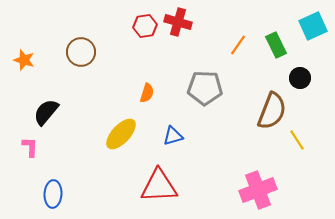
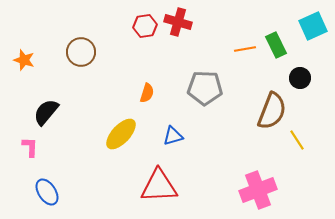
orange line: moved 7 px right, 4 px down; rotated 45 degrees clockwise
blue ellipse: moved 6 px left, 2 px up; rotated 36 degrees counterclockwise
